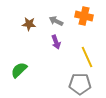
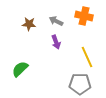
green semicircle: moved 1 px right, 1 px up
